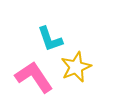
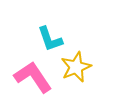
pink L-shape: moved 1 px left
